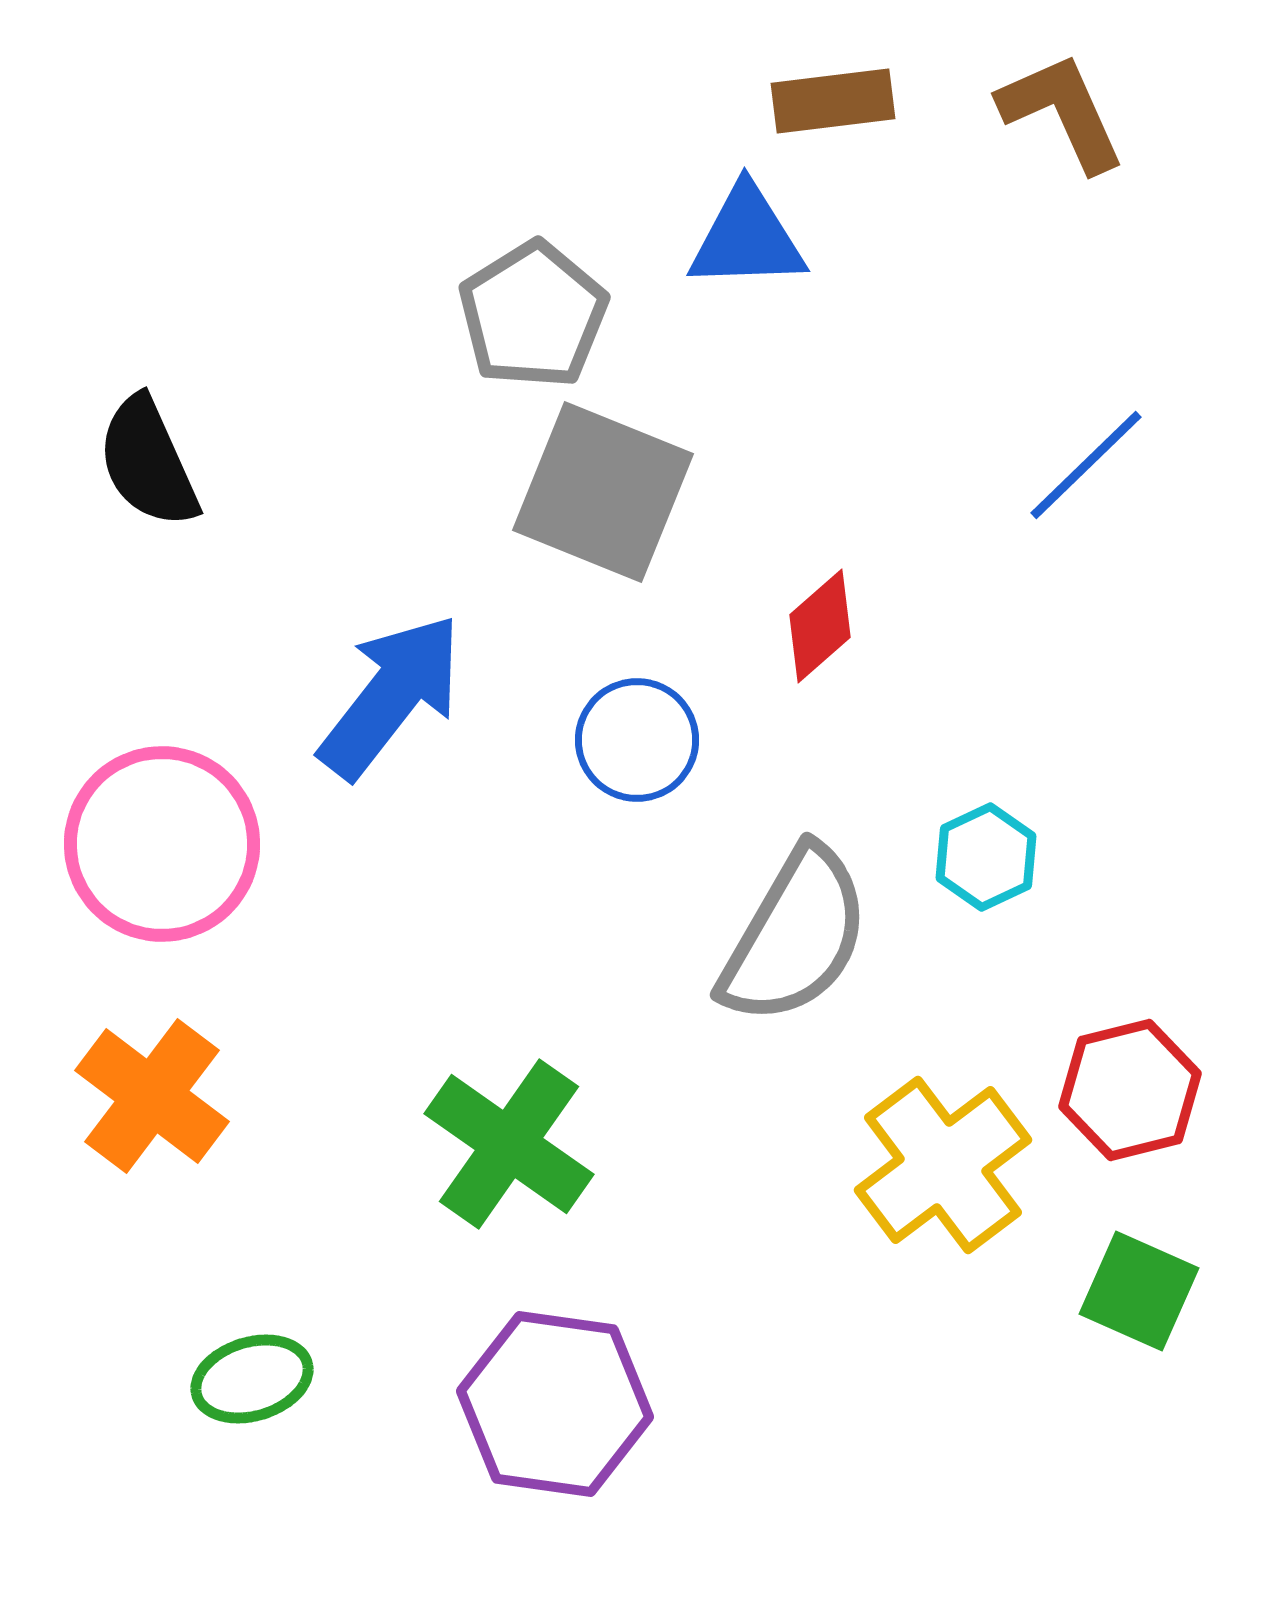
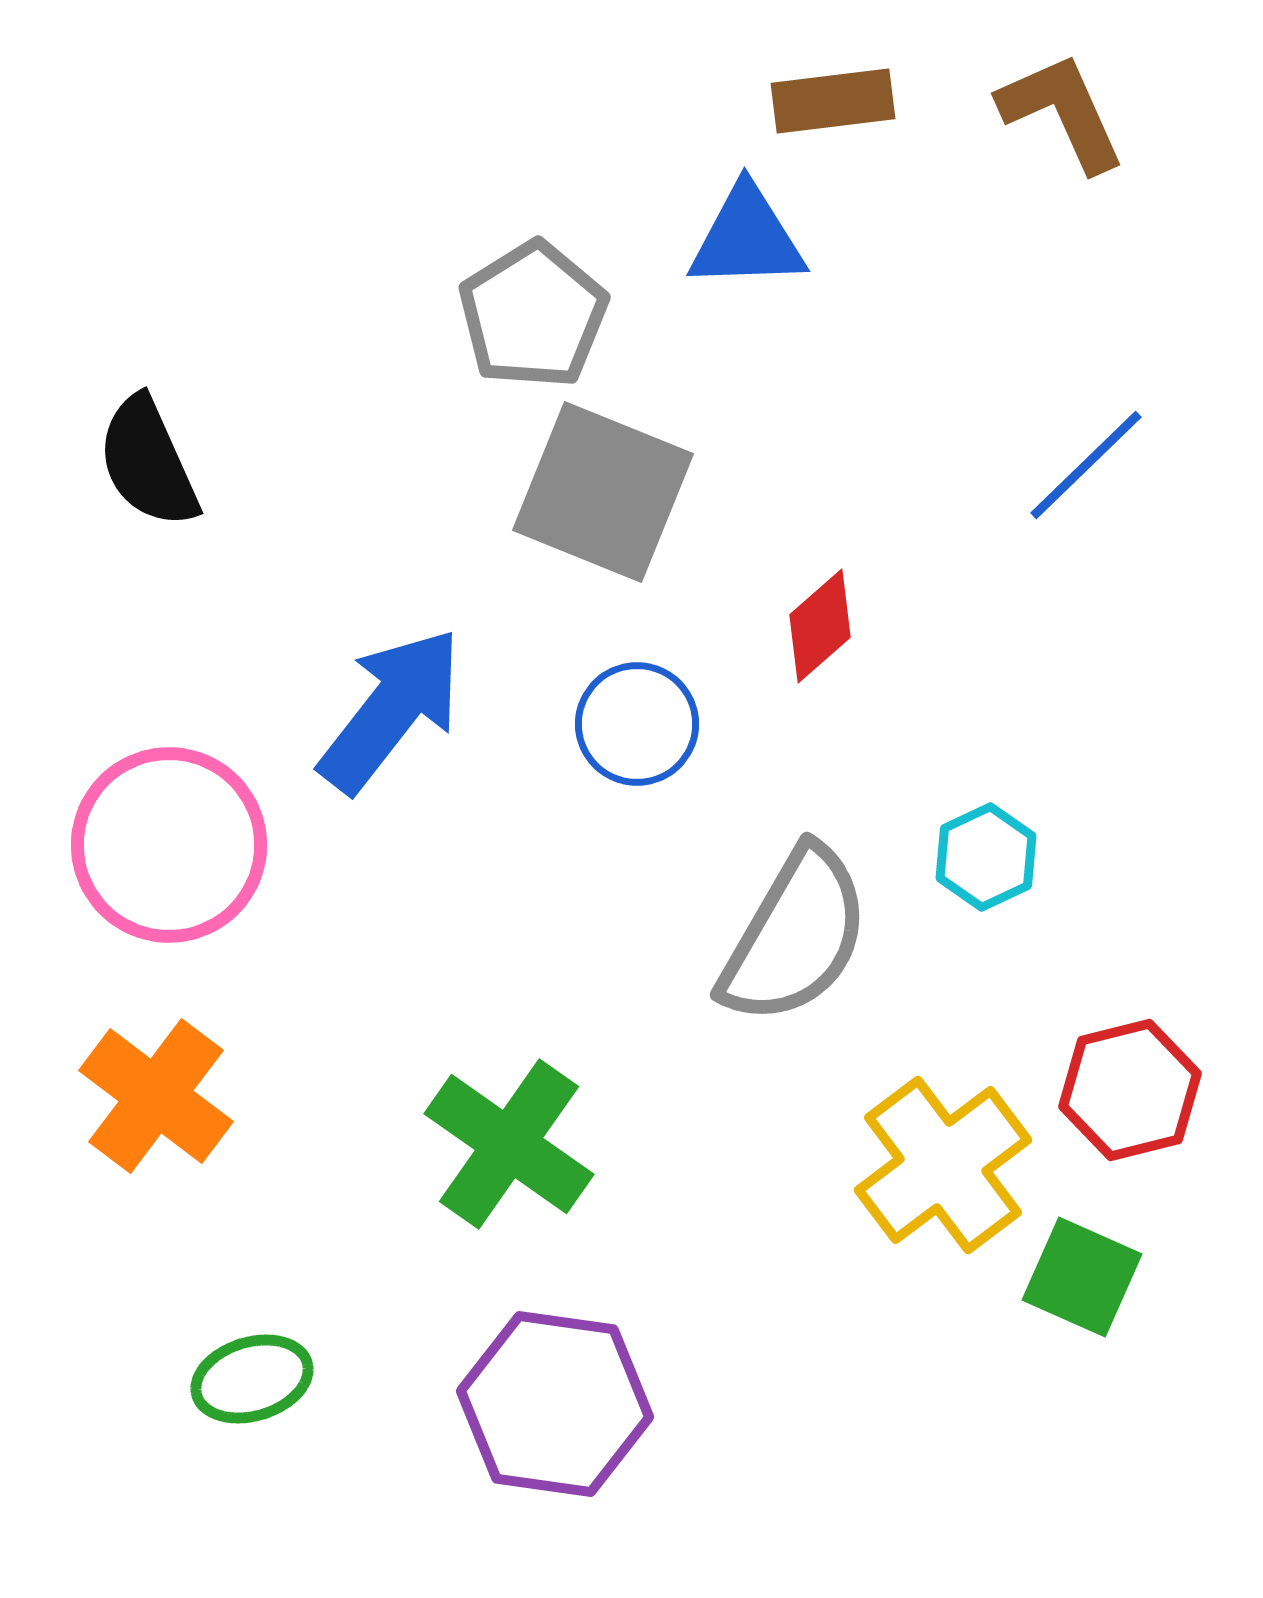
blue arrow: moved 14 px down
blue circle: moved 16 px up
pink circle: moved 7 px right, 1 px down
orange cross: moved 4 px right
green square: moved 57 px left, 14 px up
